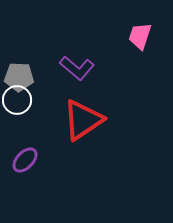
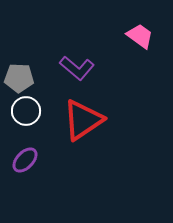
pink trapezoid: rotated 108 degrees clockwise
gray pentagon: moved 1 px down
white circle: moved 9 px right, 11 px down
